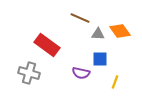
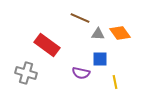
orange diamond: moved 2 px down
gray cross: moved 3 px left
yellow line: rotated 32 degrees counterclockwise
